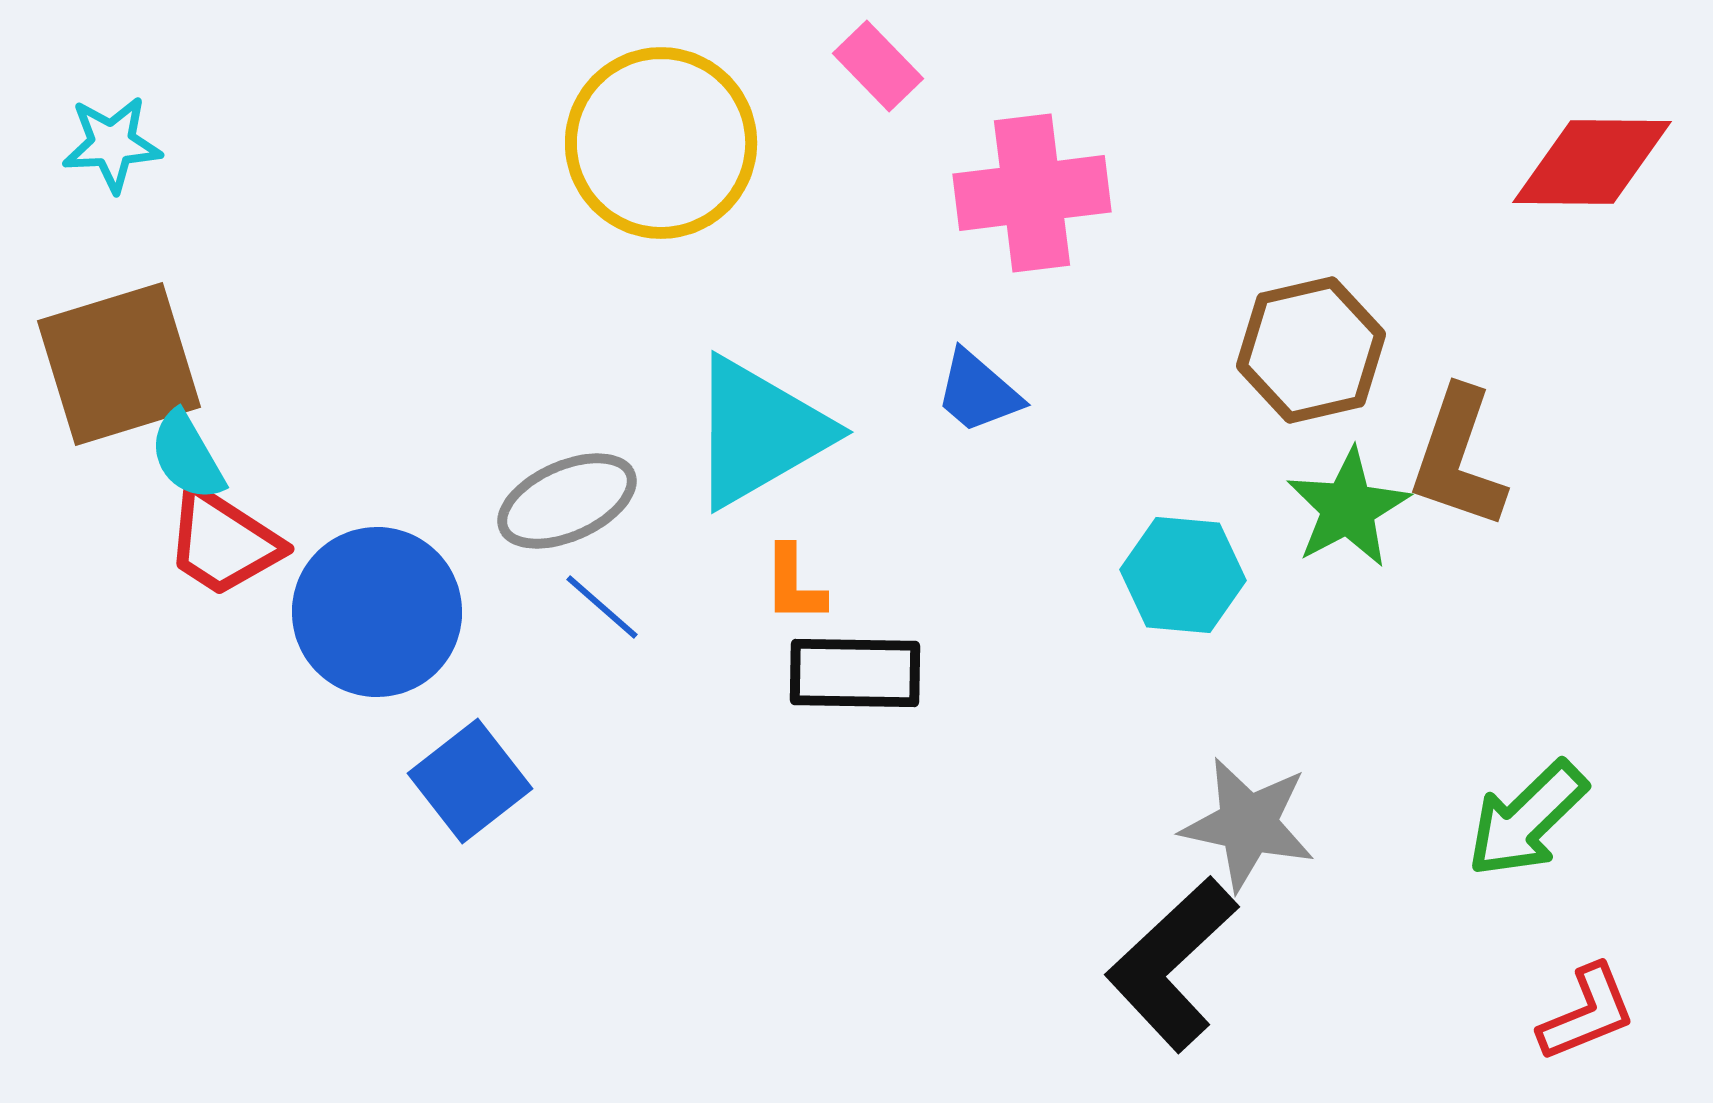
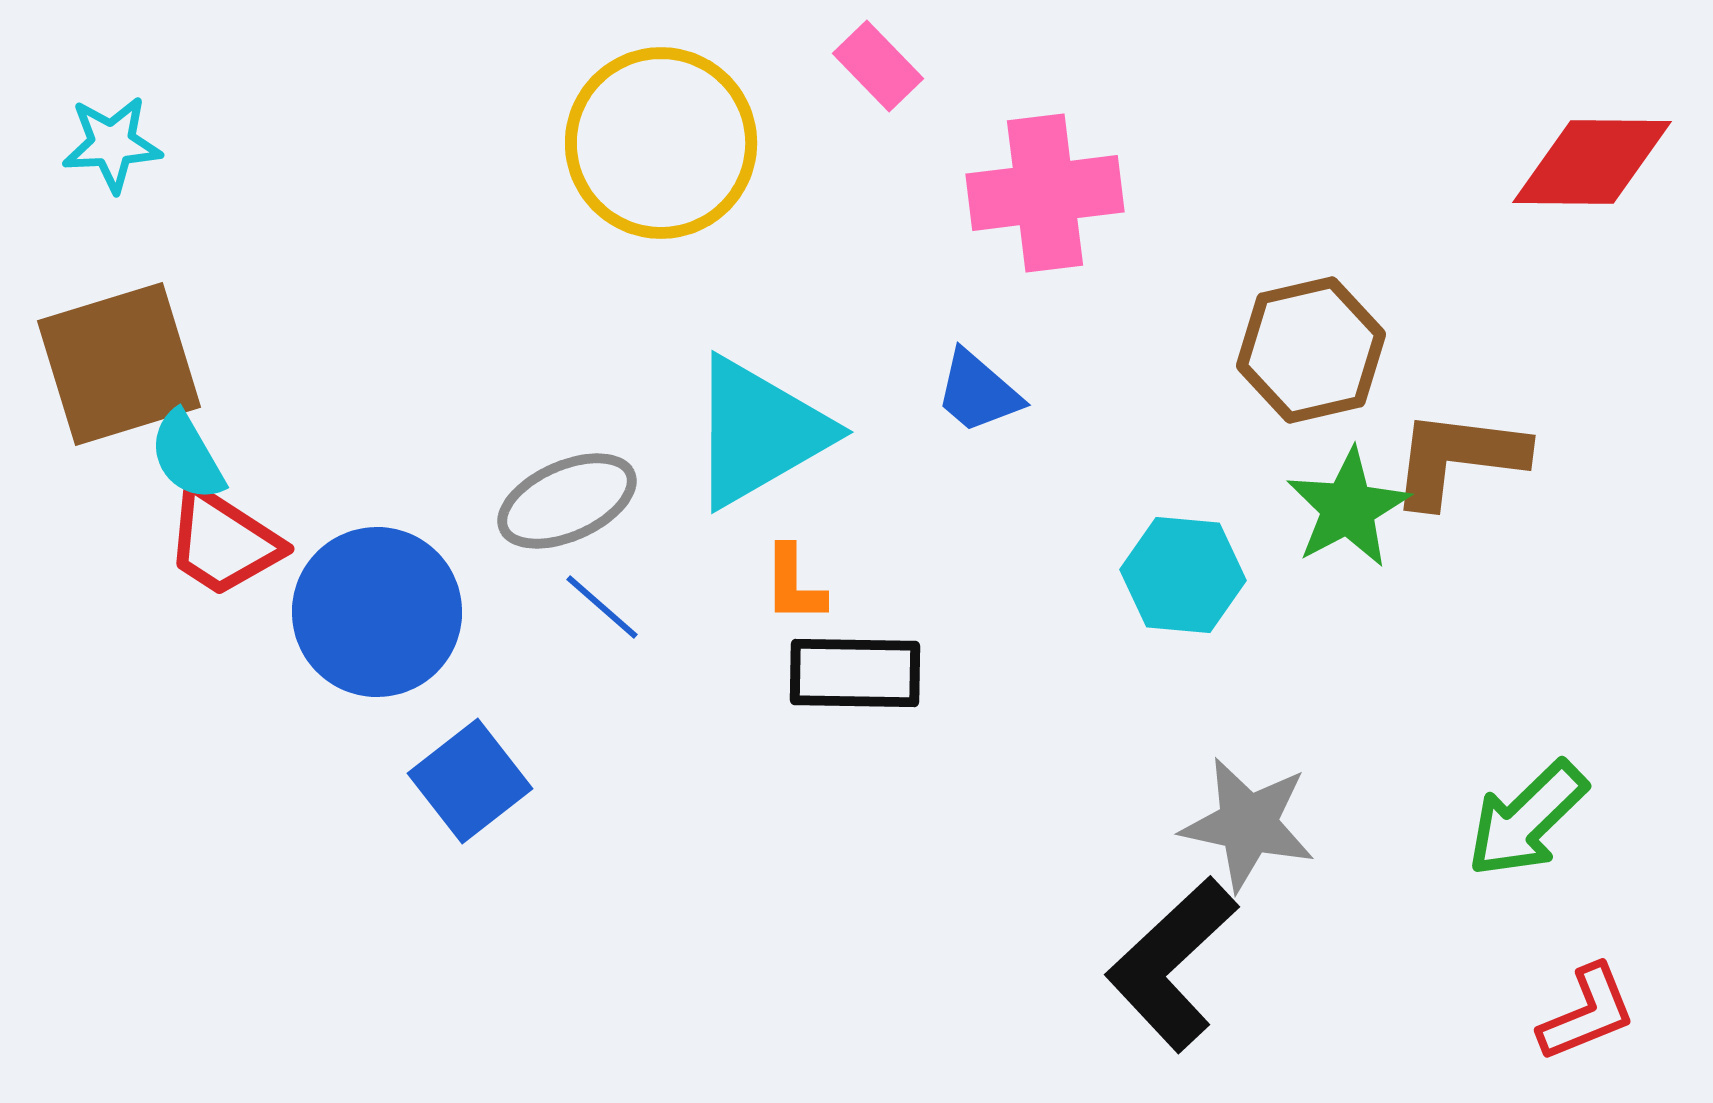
pink cross: moved 13 px right
brown L-shape: rotated 78 degrees clockwise
